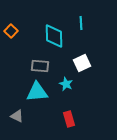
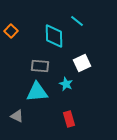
cyan line: moved 4 px left, 2 px up; rotated 48 degrees counterclockwise
